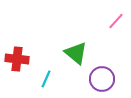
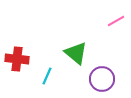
pink line: rotated 18 degrees clockwise
cyan line: moved 1 px right, 3 px up
